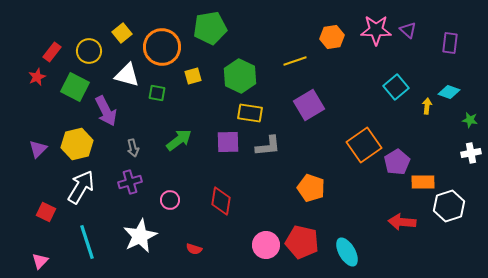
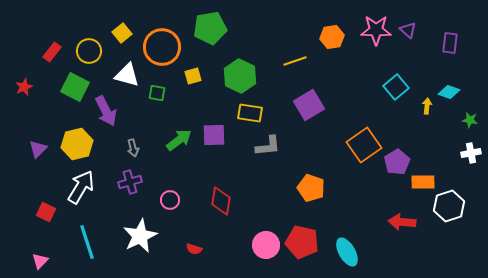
red star at (37, 77): moved 13 px left, 10 px down
purple square at (228, 142): moved 14 px left, 7 px up
